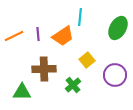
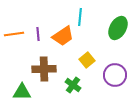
orange line: moved 2 px up; rotated 18 degrees clockwise
green cross: rotated 14 degrees counterclockwise
